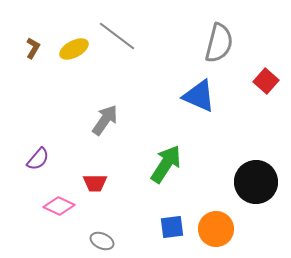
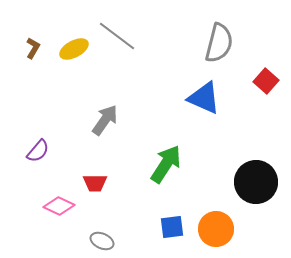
blue triangle: moved 5 px right, 2 px down
purple semicircle: moved 8 px up
